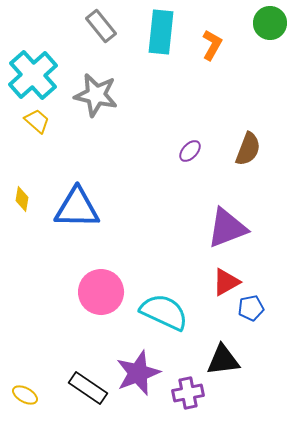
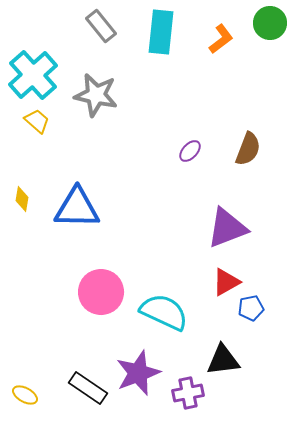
orange L-shape: moved 9 px right, 6 px up; rotated 24 degrees clockwise
